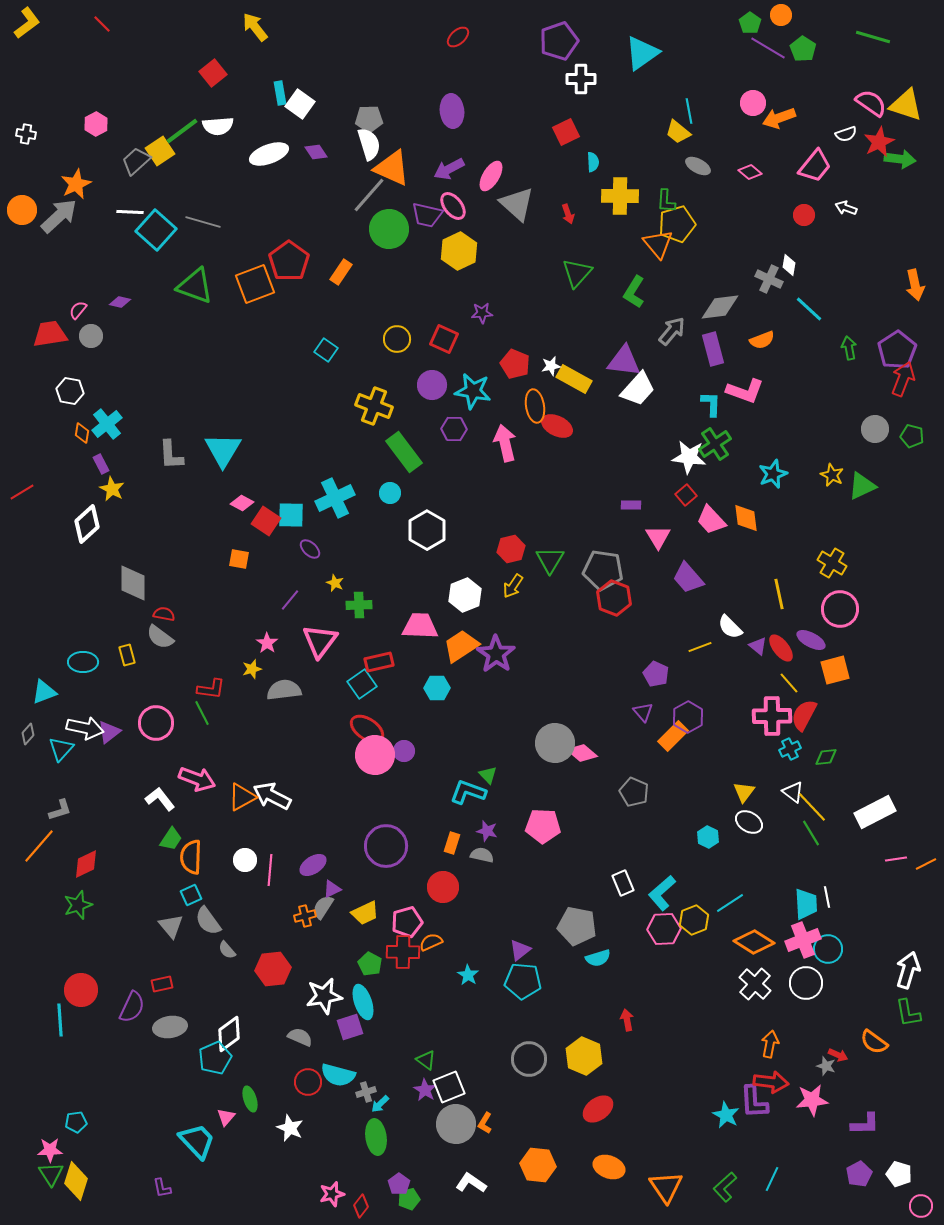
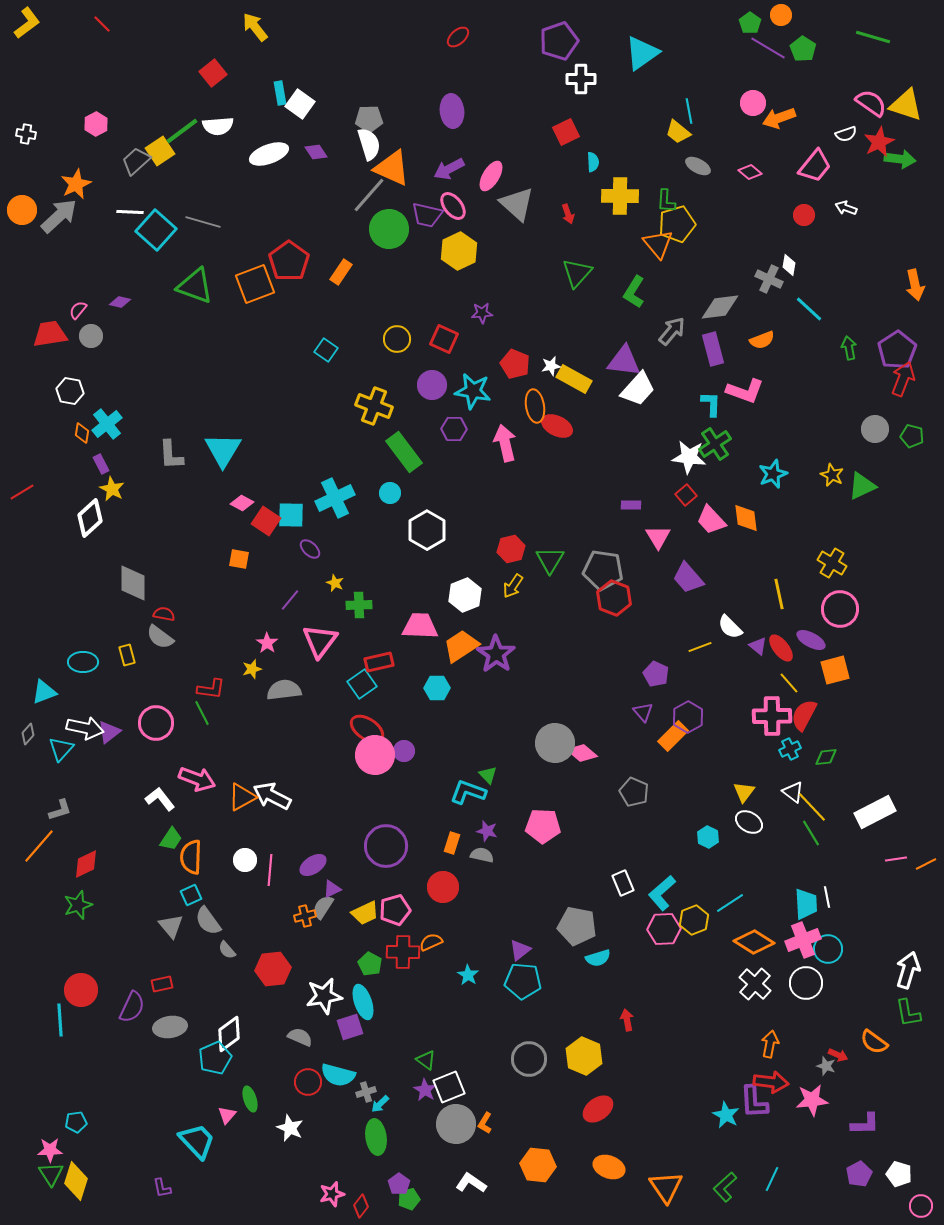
white diamond at (87, 524): moved 3 px right, 6 px up
pink pentagon at (407, 922): moved 12 px left, 12 px up
pink triangle at (226, 1117): moved 1 px right, 2 px up
